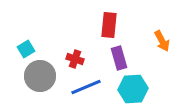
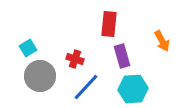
red rectangle: moved 1 px up
cyan square: moved 2 px right, 1 px up
purple rectangle: moved 3 px right, 2 px up
blue line: rotated 24 degrees counterclockwise
